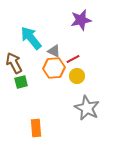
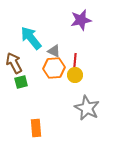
red line: moved 2 px right, 1 px down; rotated 56 degrees counterclockwise
yellow circle: moved 2 px left, 1 px up
